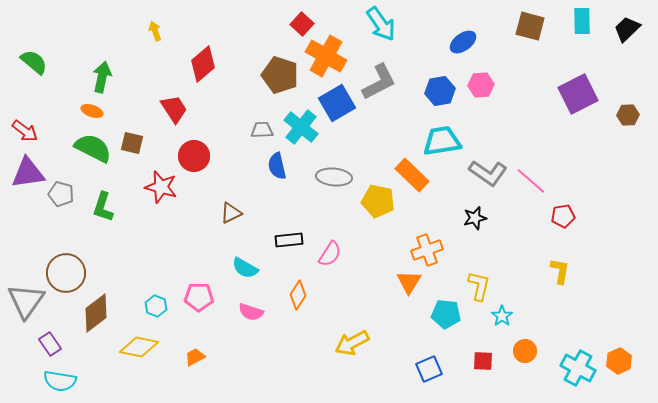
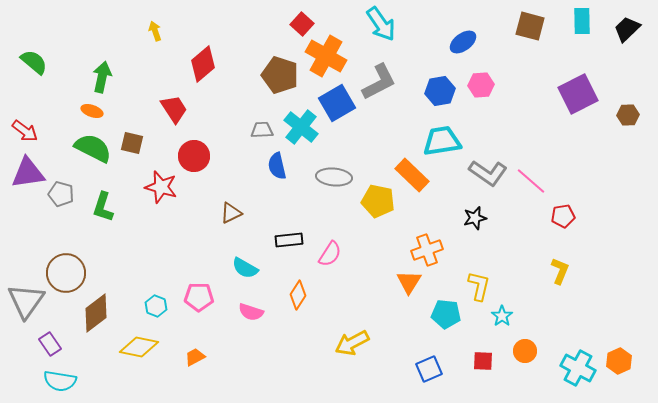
yellow L-shape at (560, 271): rotated 12 degrees clockwise
